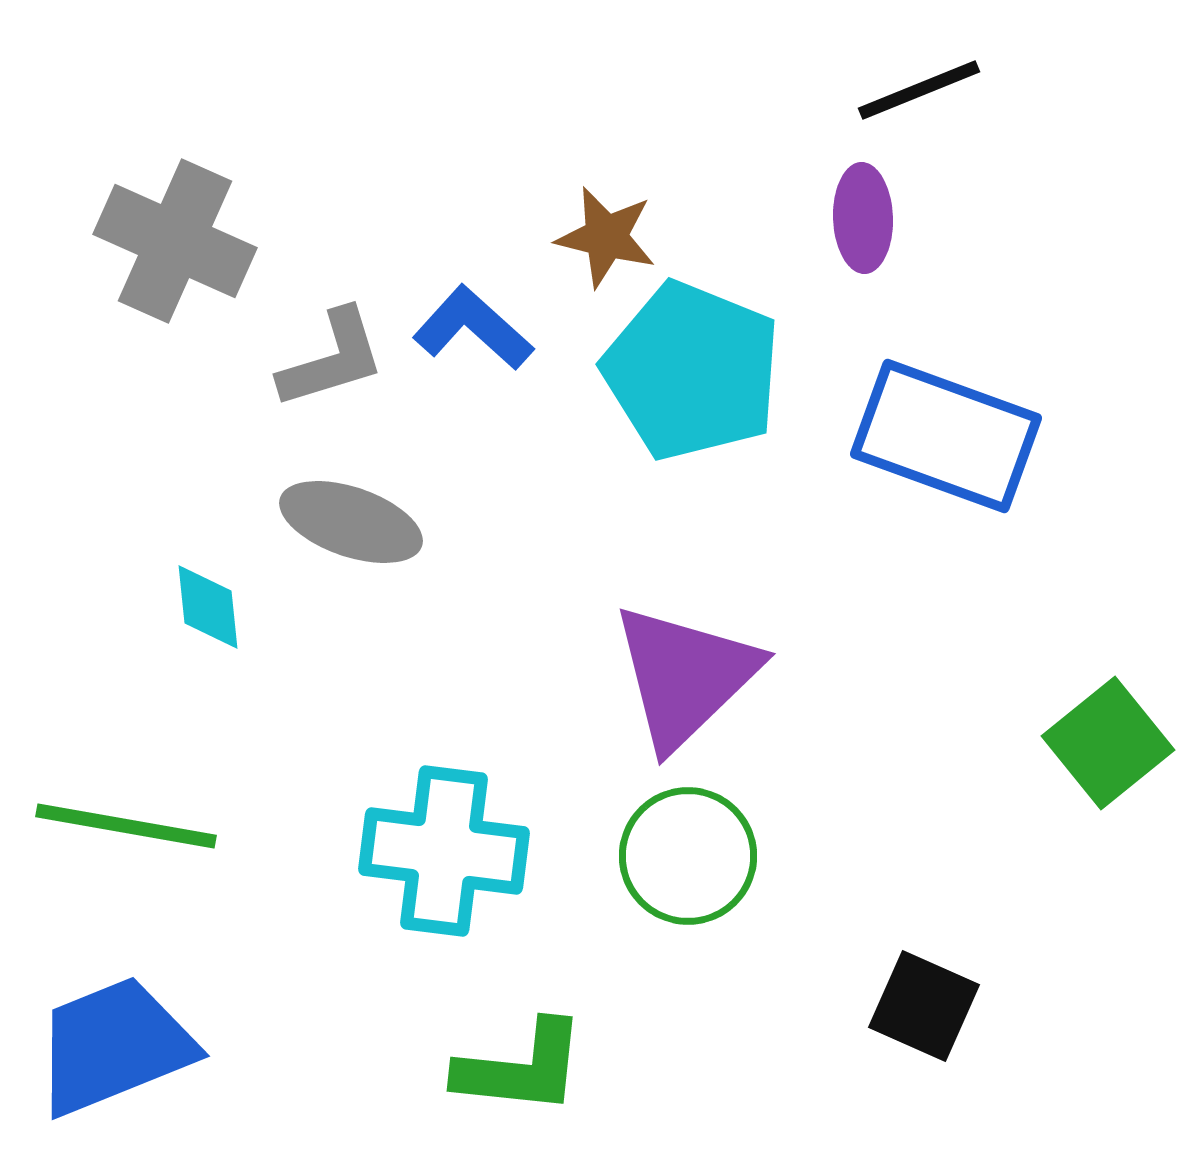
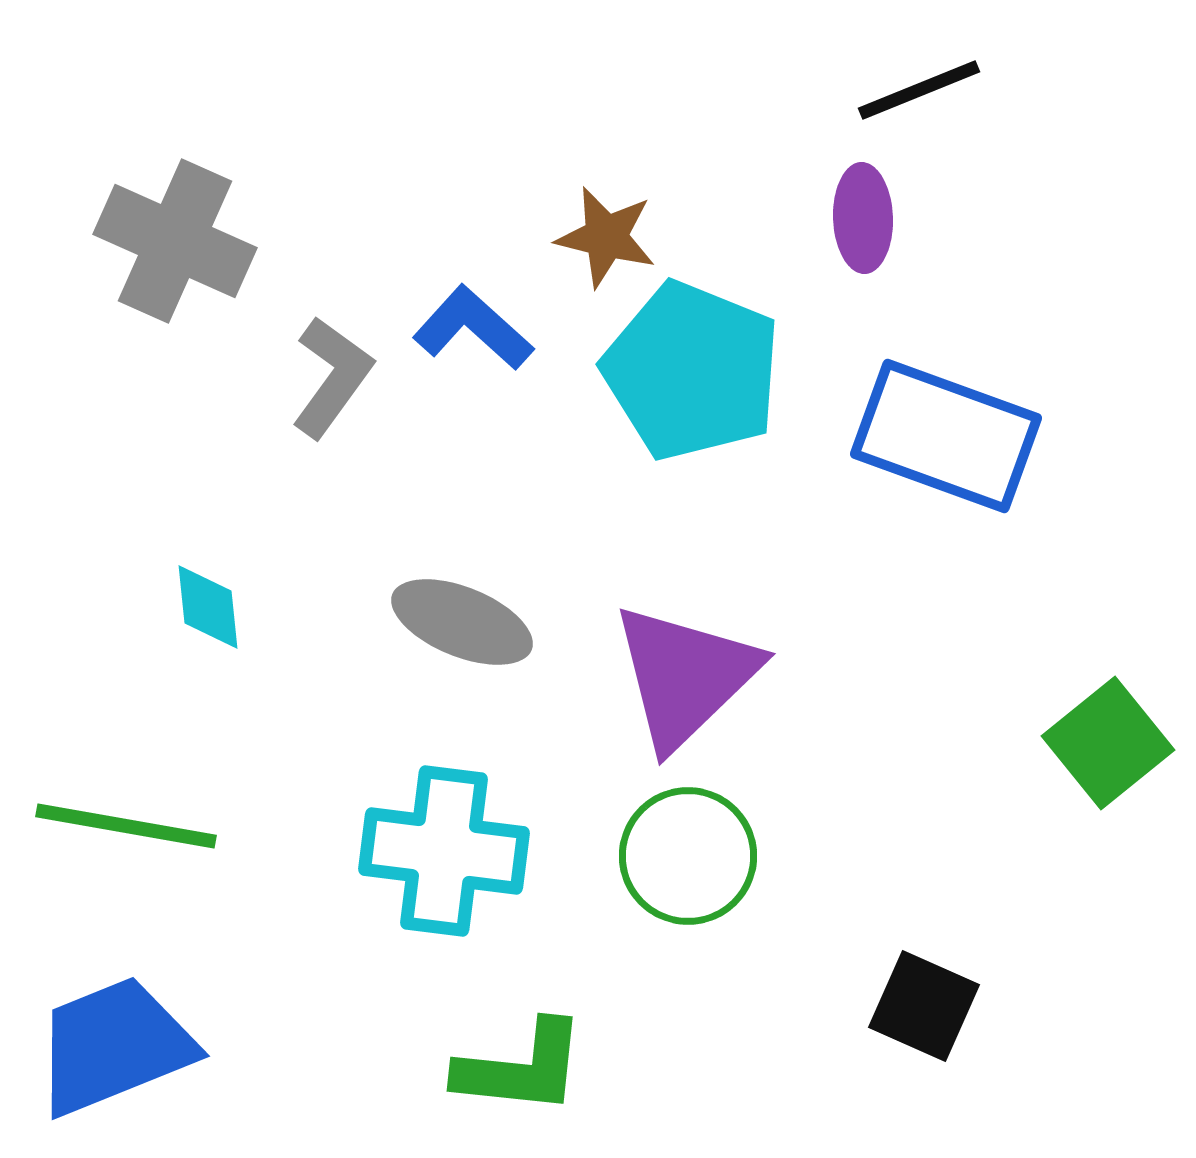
gray L-shape: moved 18 px down; rotated 37 degrees counterclockwise
gray ellipse: moved 111 px right, 100 px down; rotated 3 degrees clockwise
